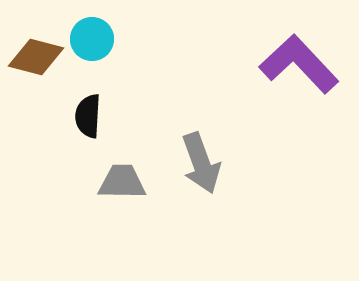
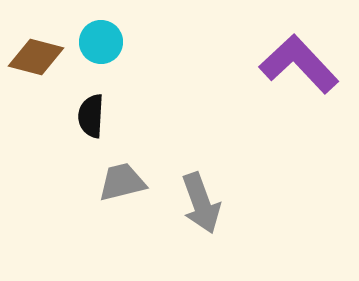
cyan circle: moved 9 px right, 3 px down
black semicircle: moved 3 px right
gray arrow: moved 40 px down
gray trapezoid: rotated 15 degrees counterclockwise
